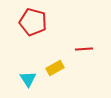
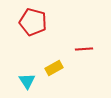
yellow rectangle: moved 1 px left
cyan triangle: moved 1 px left, 2 px down
